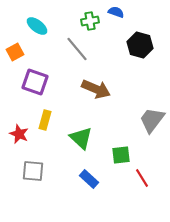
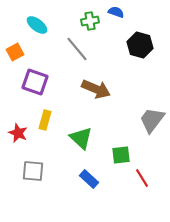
cyan ellipse: moved 1 px up
red star: moved 1 px left, 1 px up
